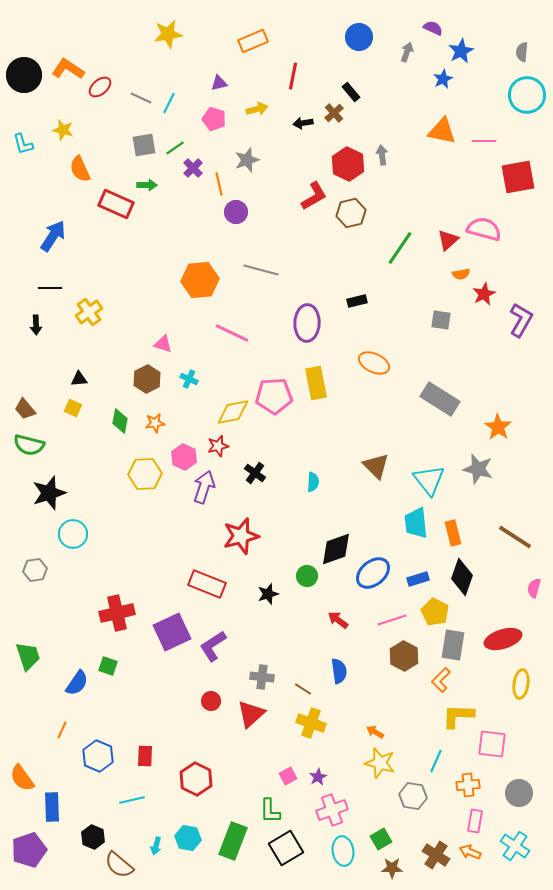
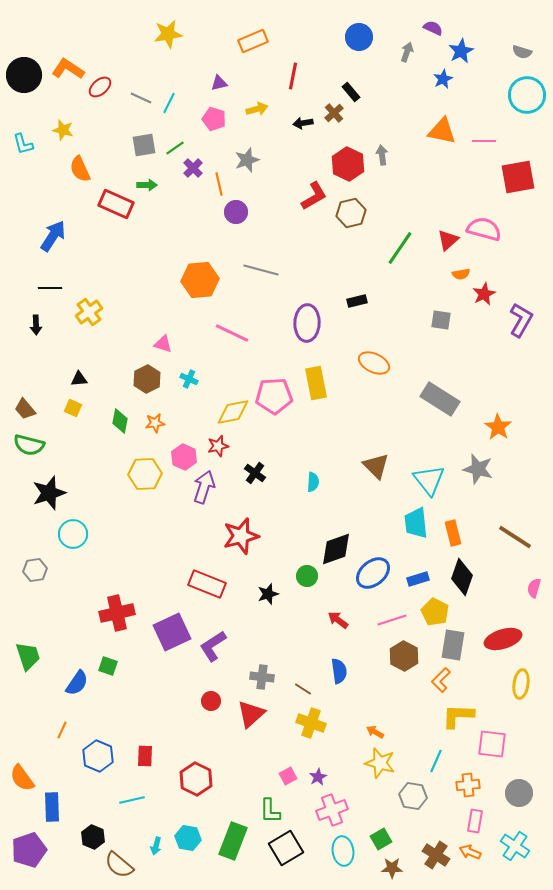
gray semicircle at (522, 52): rotated 78 degrees counterclockwise
